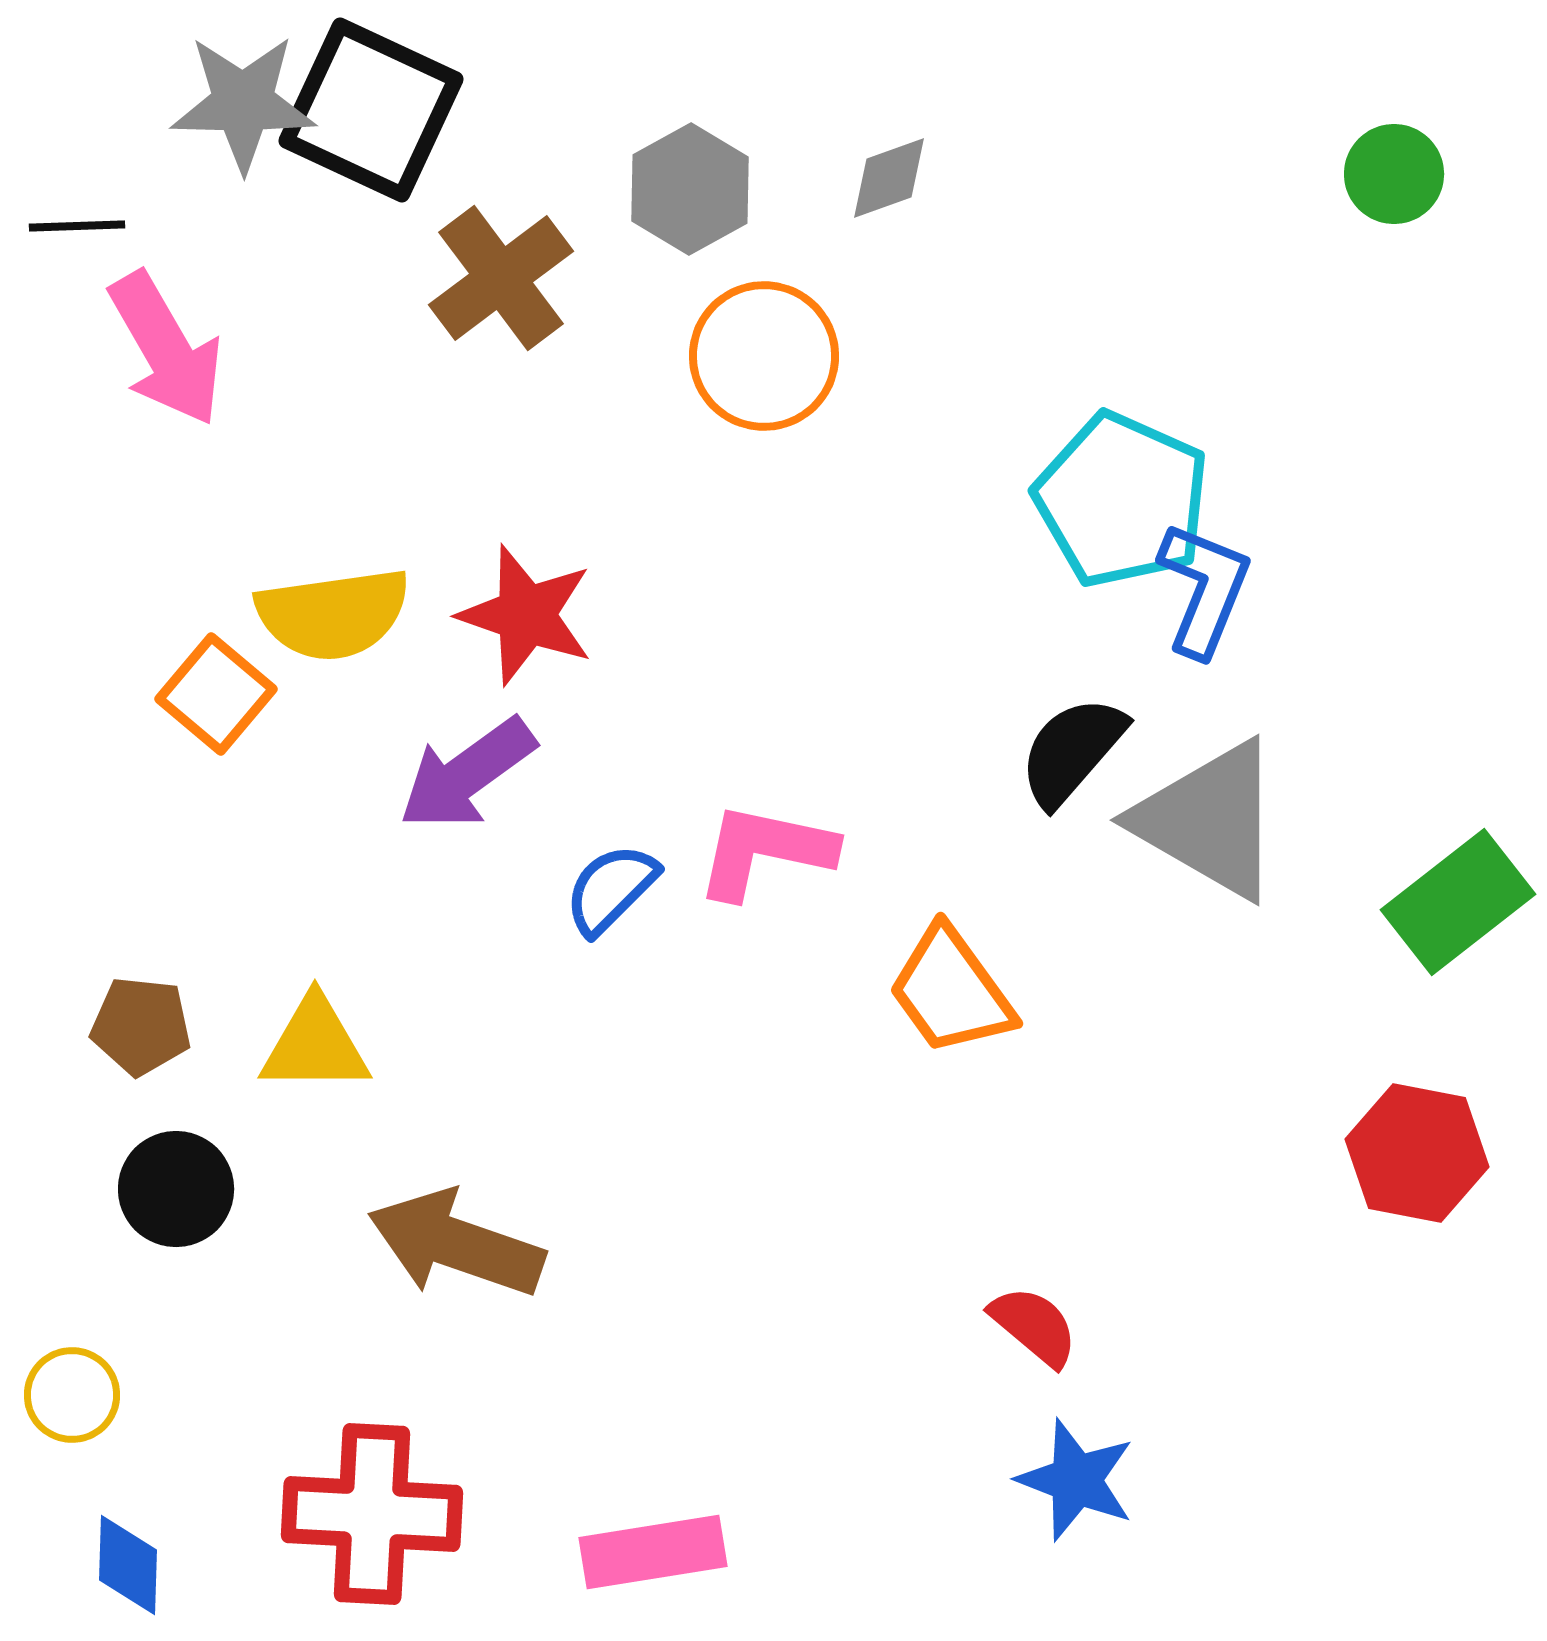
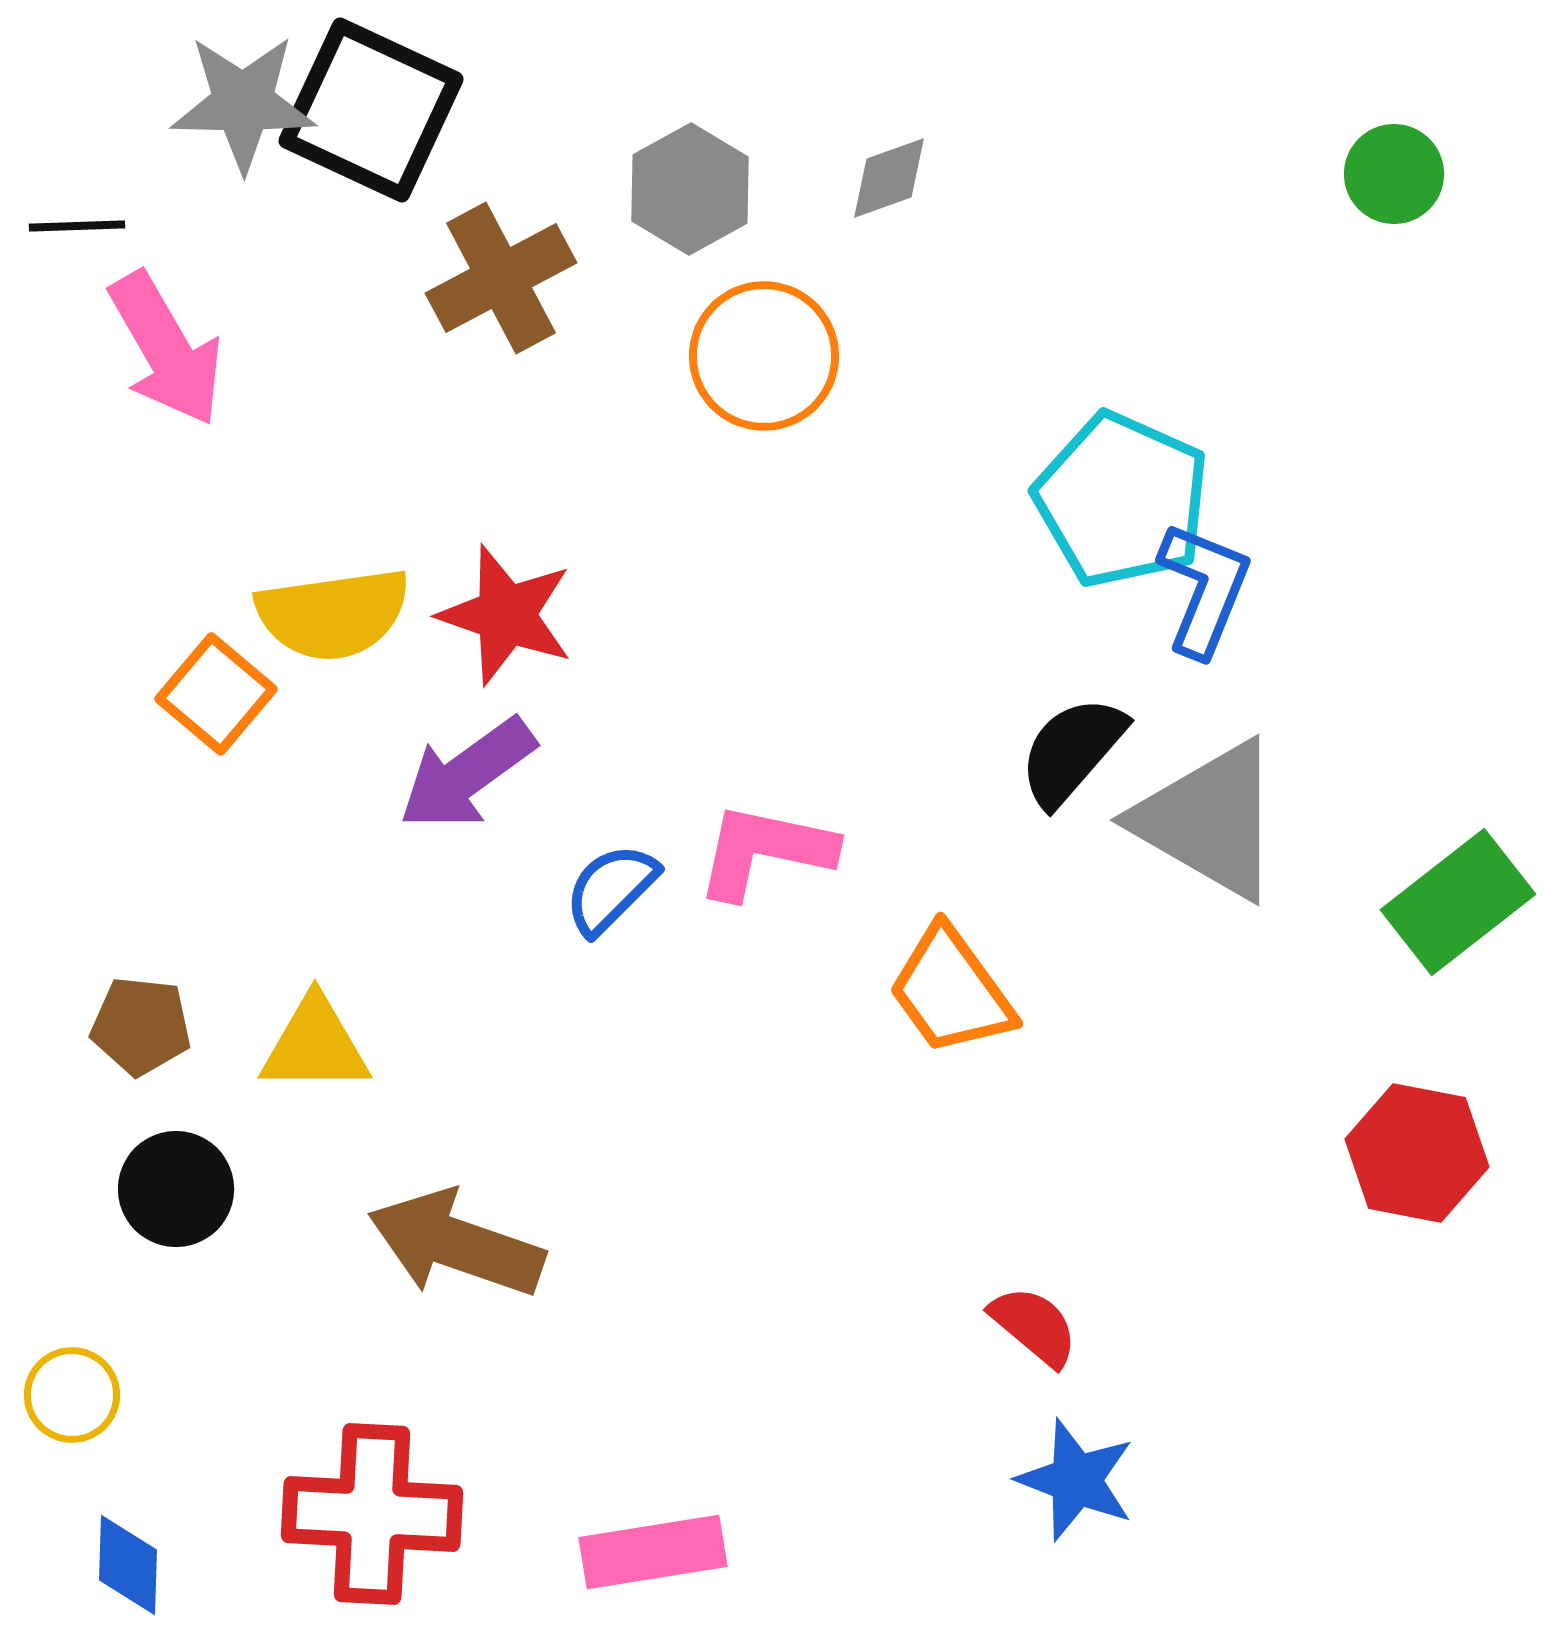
brown cross: rotated 9 degrees clockwise
red star: moved 20 px left
